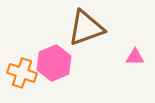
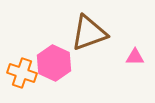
brown triangle: moved 3 px right, 5 px down
pink hexagon: rotated 12 degrees counterclockwise
